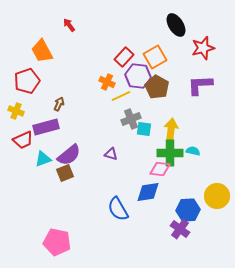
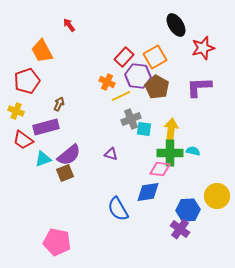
purple L-shape: moved 1 px left, 2 px down
red trapezoid: rotated 60 degrees clockwise
